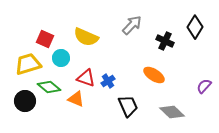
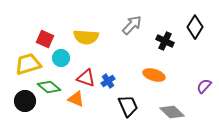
yellow semicircle: rotated 20 degrees counterclockwise
orange ellipse: rotated 15 degrees counterclockwise
